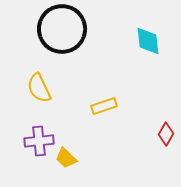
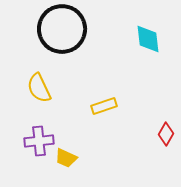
cyan diamond: moved 2 px up
yellow trapezoid: rotated 20 degrees counterclockwise
